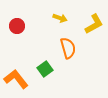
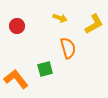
green square: rotated 21 degrees clockwise
